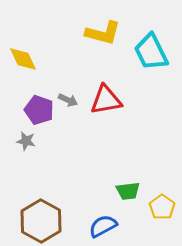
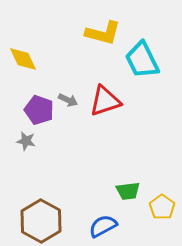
cyan trapezoid: moved 9 px left, 8 px down
red triangle: moved 1 px left, 1 px down; rotated 8 degrees counterclockwise
